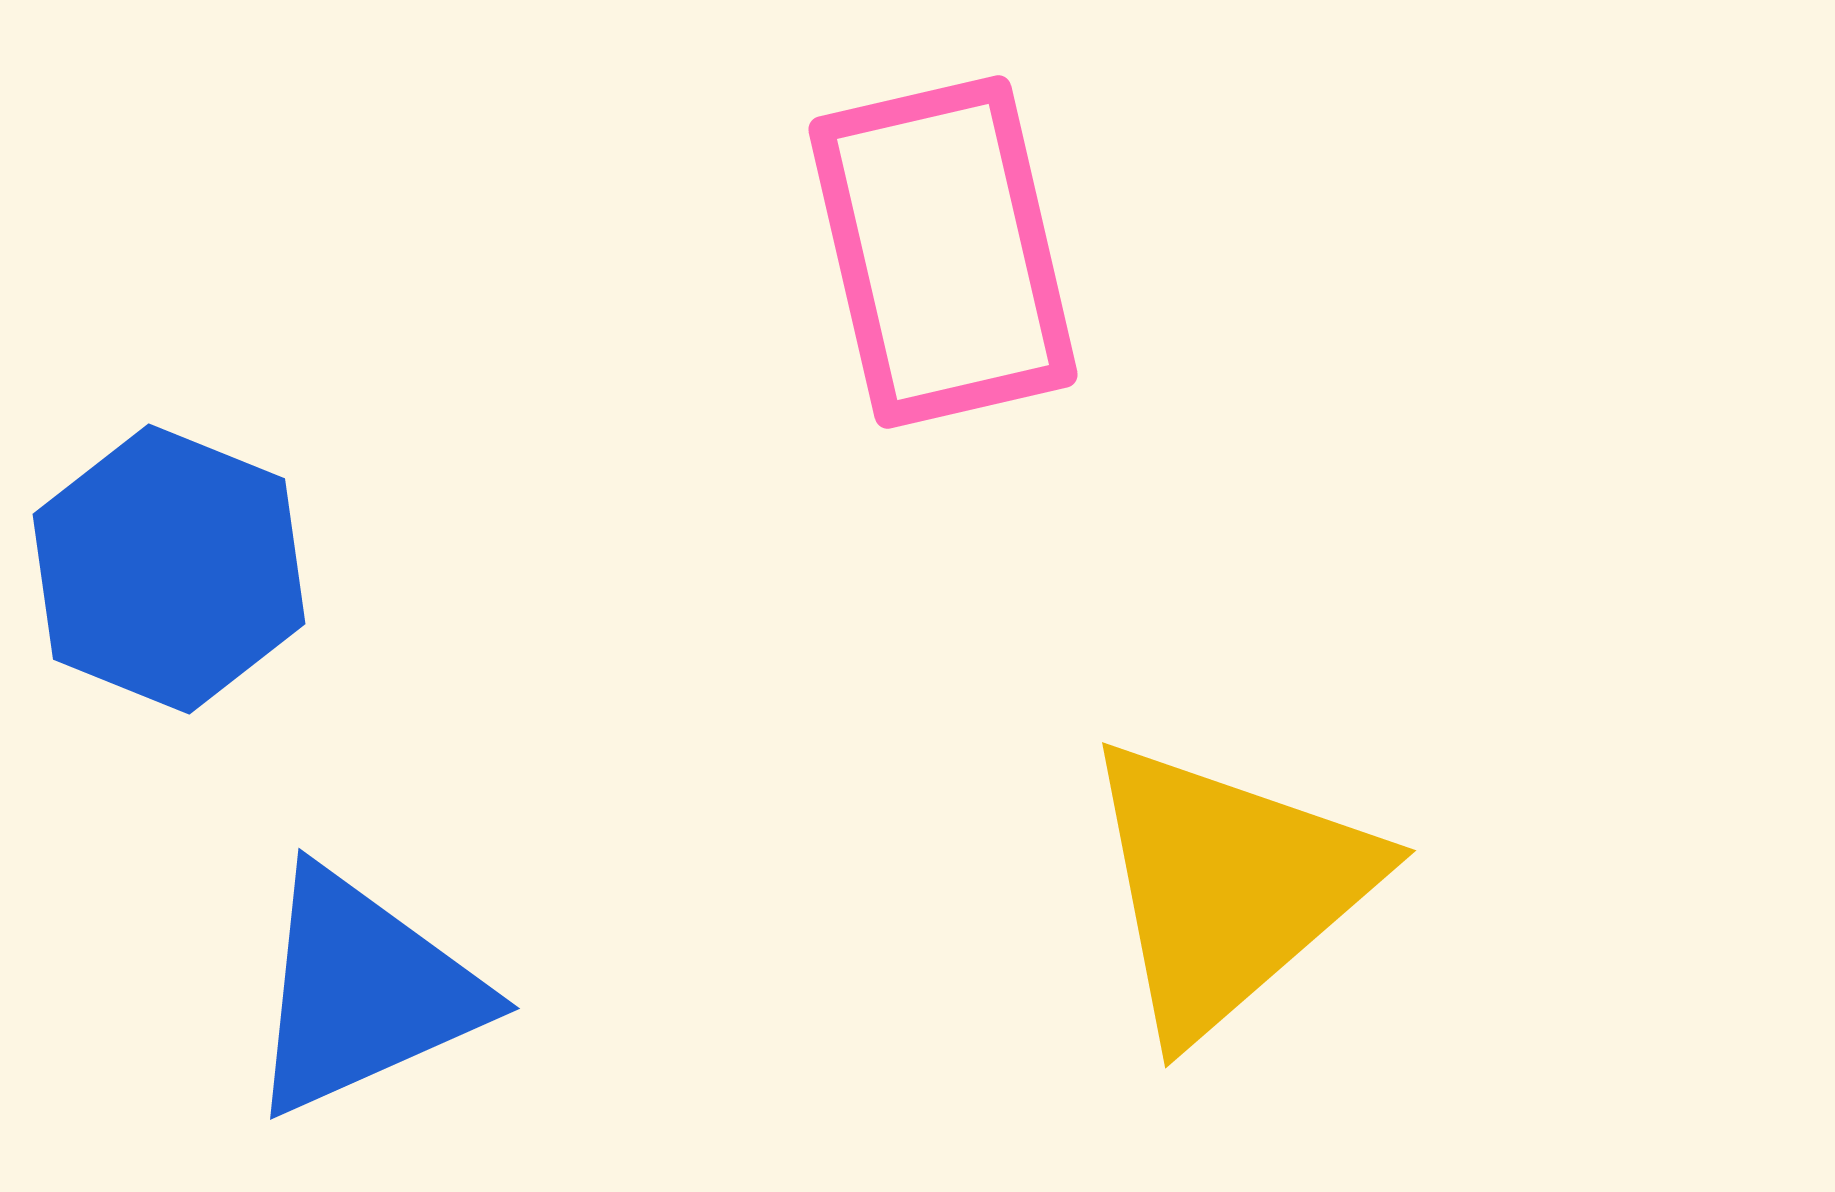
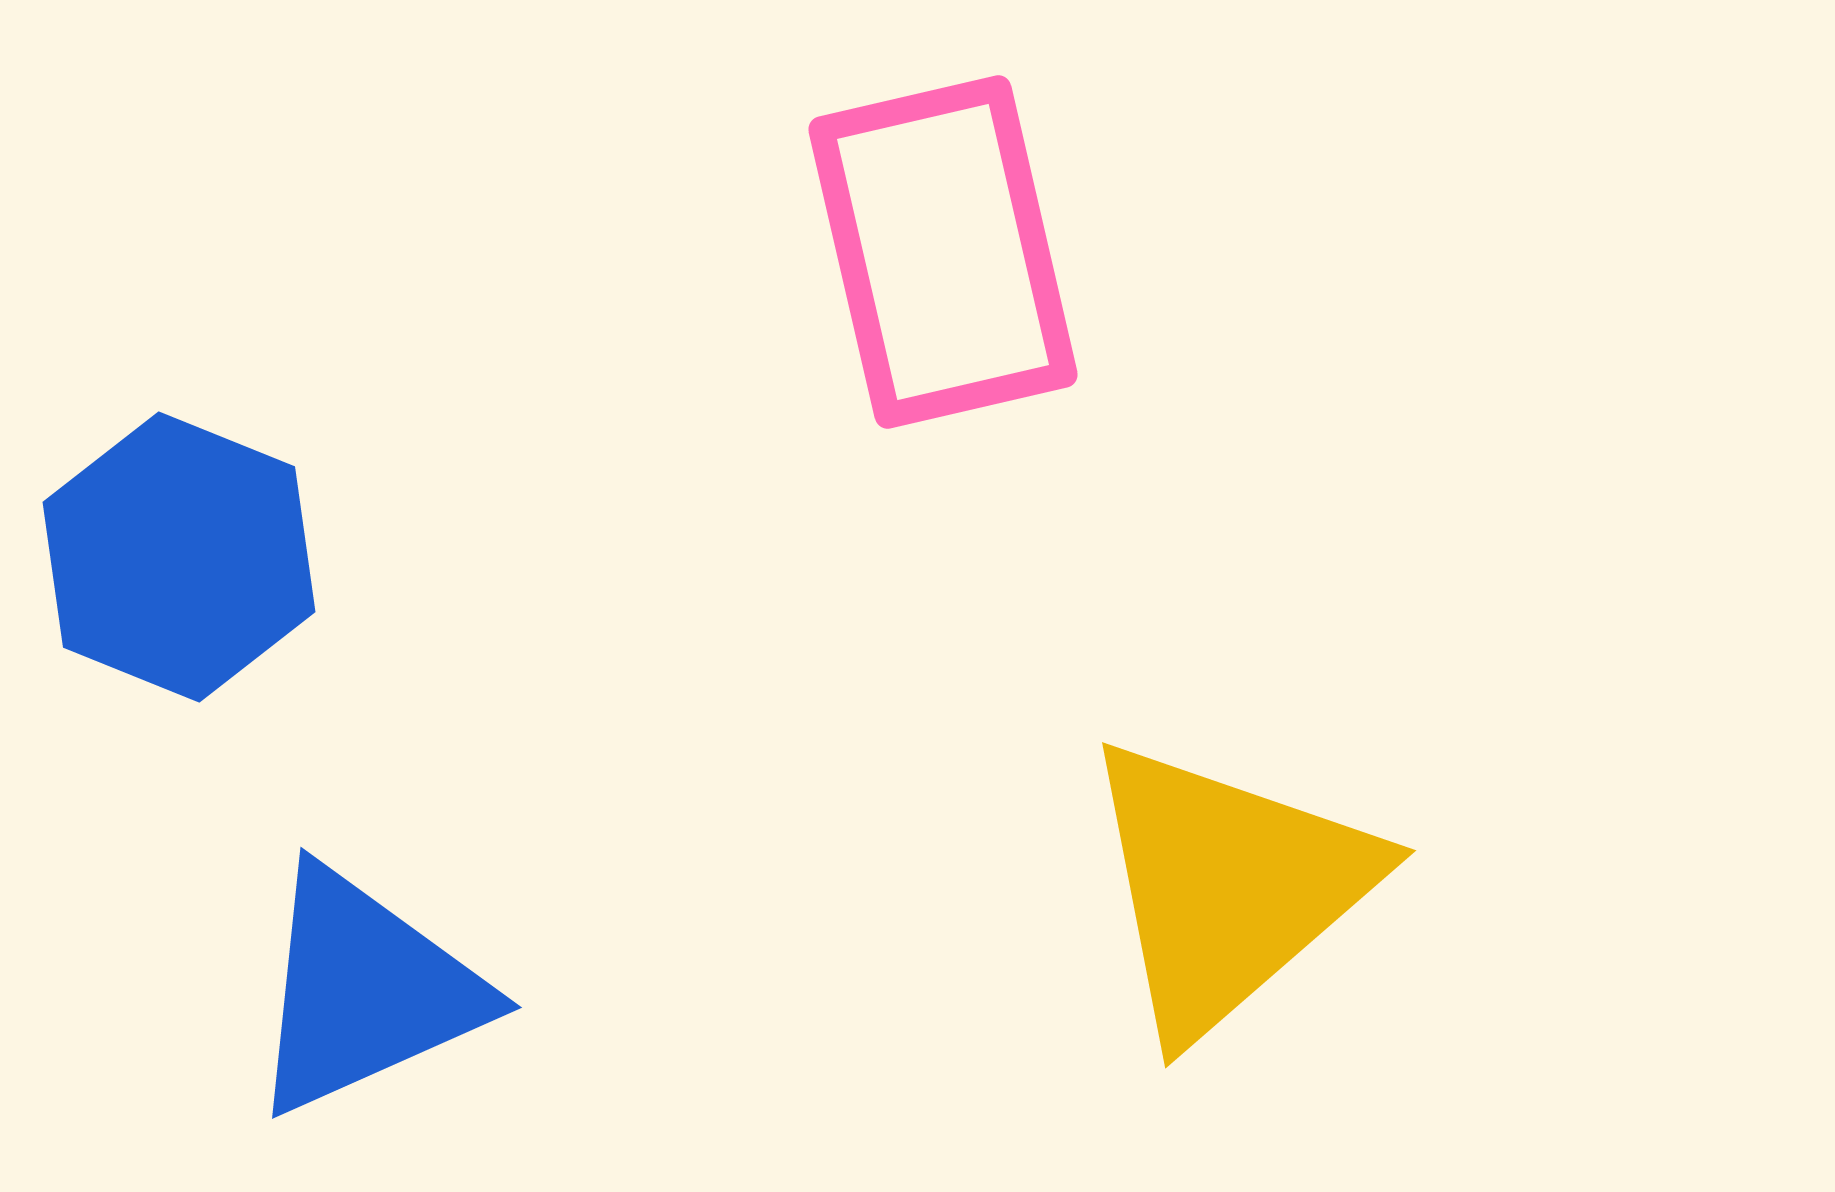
blue hexagon: moved 10 px right, 12 px up
blue triangle: moved 2 px right, 1 px up
